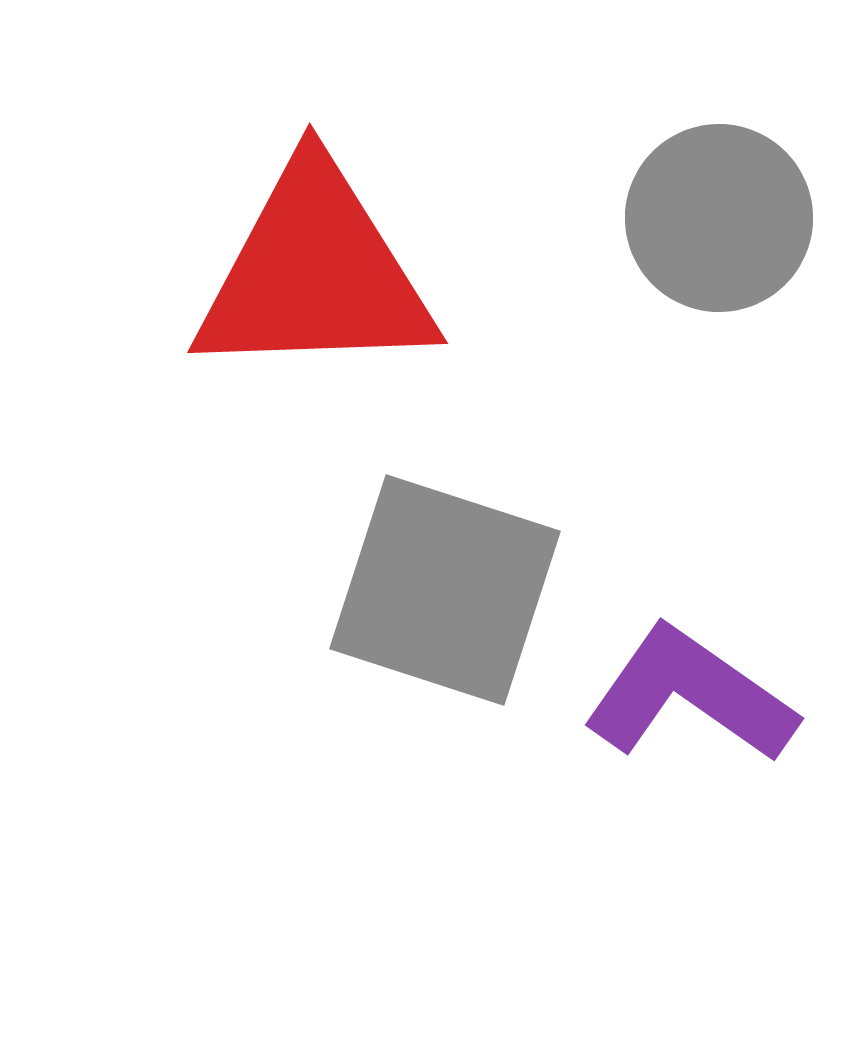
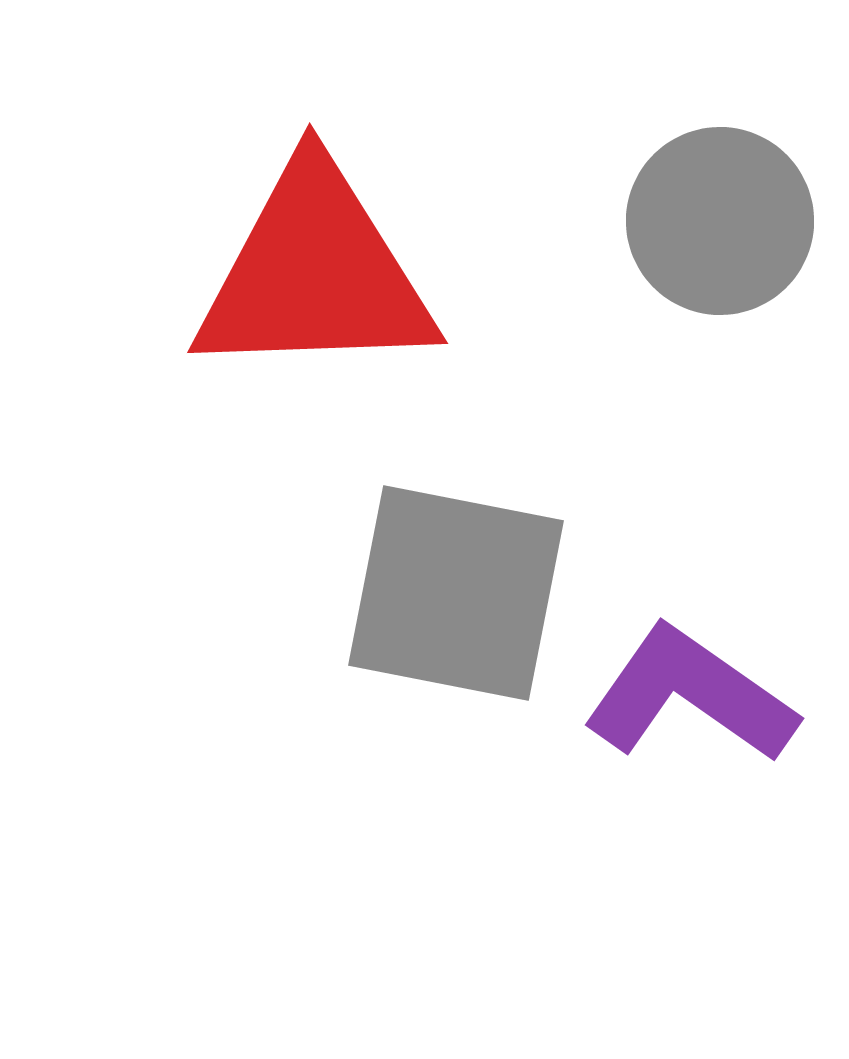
gray circle: moved 1 px right, 3 px down
gray square: moved 11 px right, 3 px down; rotated 7 degrees counterclockwise
